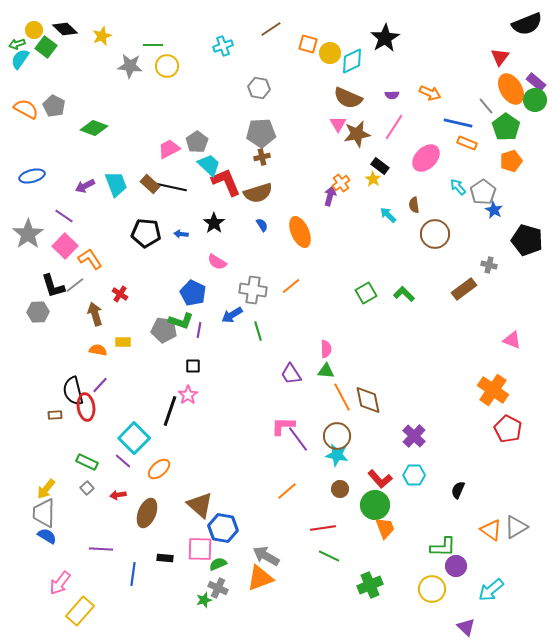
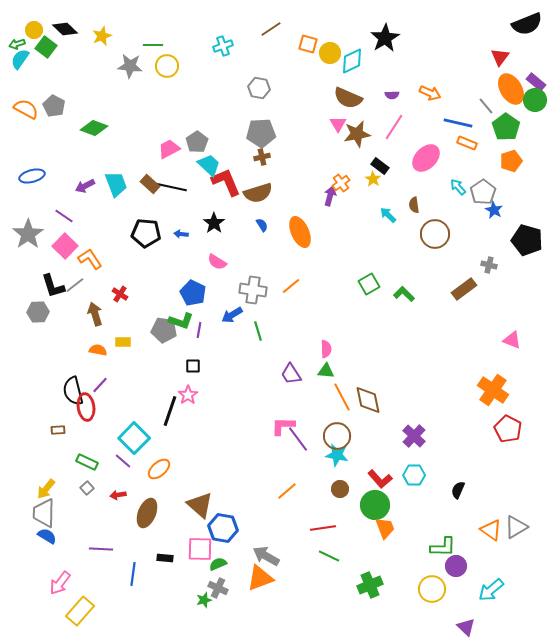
green square at (366, 293): moved 3 px right, 9 px up
brown rectangle at (55, 415): moved 3 px right, 15 px down
